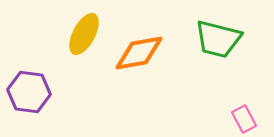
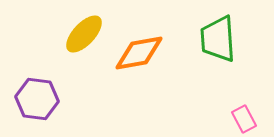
yellow ellipse: rotated 15 degrees clockwise
green trapezoid: rotated 72 degrees clockwise
purple hexagon: moved 8 px right, 7 px down
